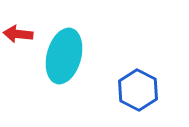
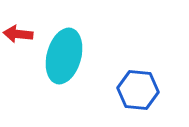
blue hexagon: rotated 21 degrees counterclockwise
